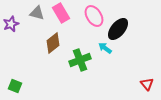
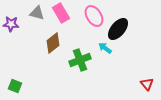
purple star: rotated 28 degrees clockwise
